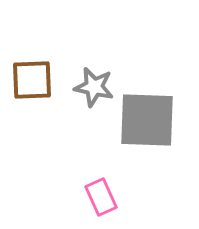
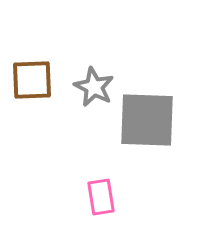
gray star: rotated 15 degrees clockwise
pink rectangle: rotated 15 degrees clockwise
